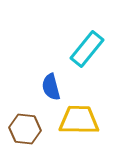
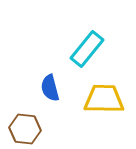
blue semicircle: moved 1 px left, 1 px down
yellow trapezoid: moved 25 px right, 21 px up
